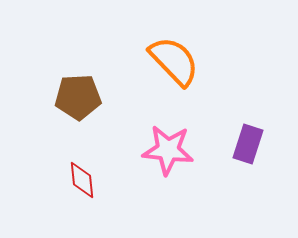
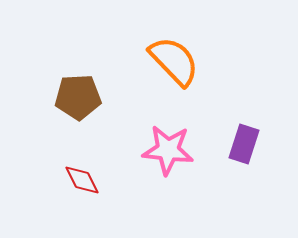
purple rectangle: moved 4 px left
red diamond: rotated 21 degrees counterclockwise
